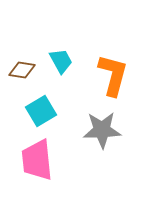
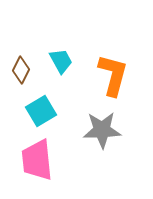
brown diamond: moved 1 px left; rotated 72 degrees counterclockwise
